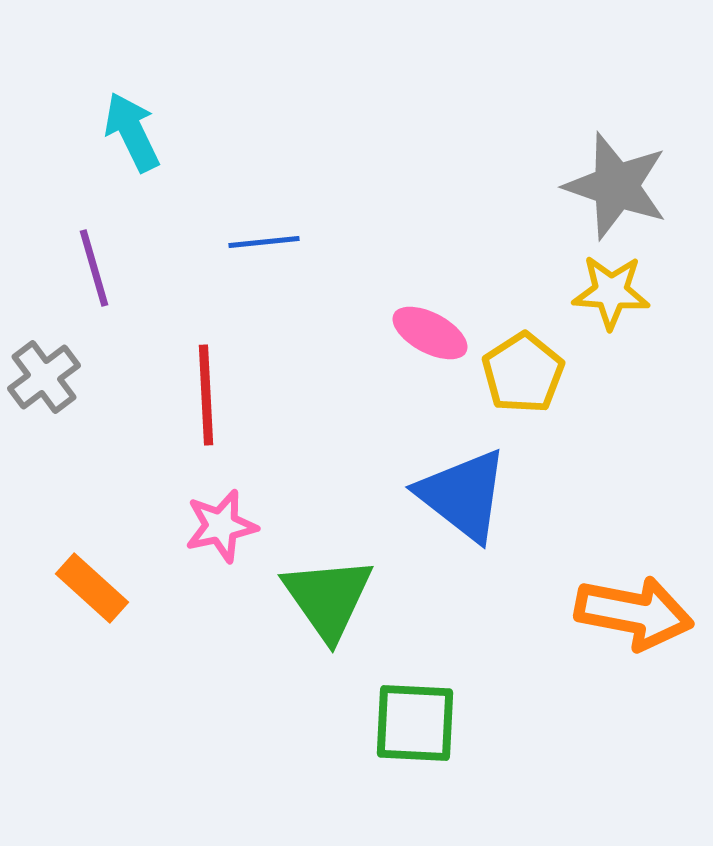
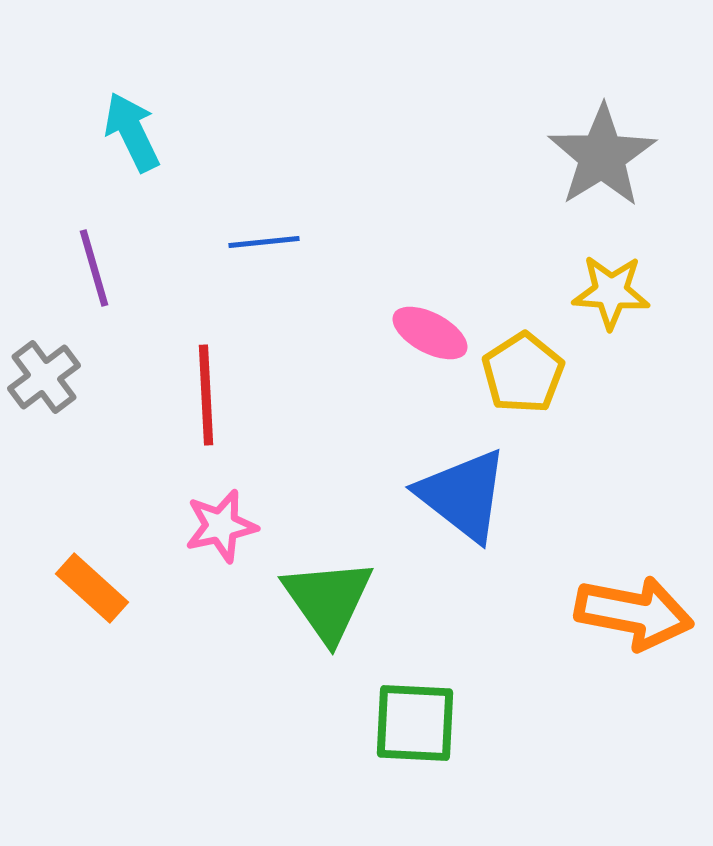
gray star: moved 14 px left, 30 px up; rotated 21 degrees clockwise
green triangle: moved 2 px down
